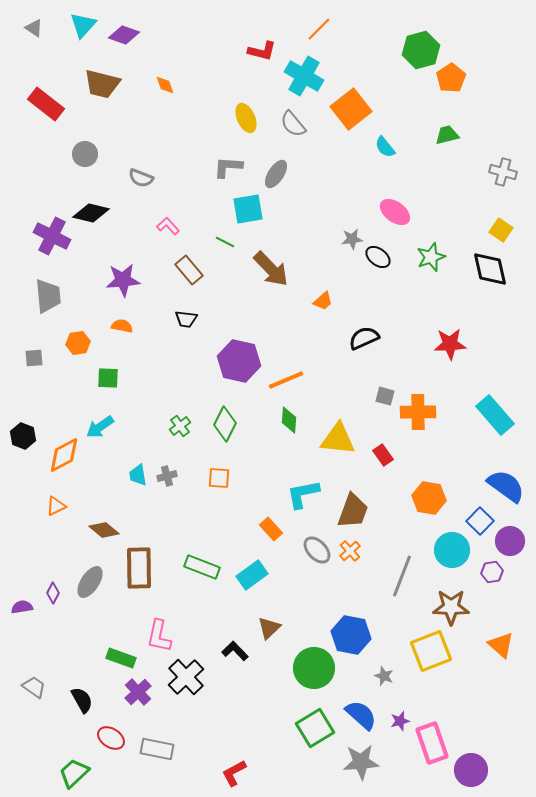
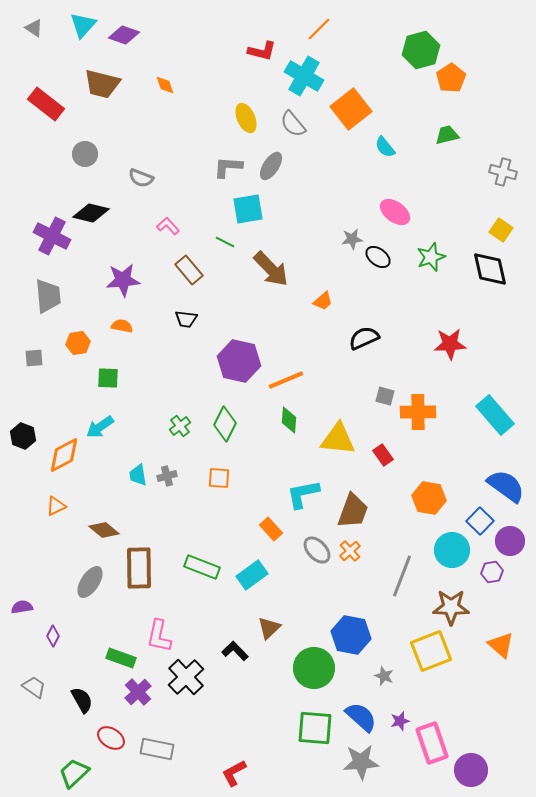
gray ellipse at (276, 174): moved 5 px left, 8 px up
purple diamond at (53, 593): moved 43 px down
blue semicircle at (361, 715): moved 2 px down
green square at (315, 728): rotated 36 degrees clockwise
